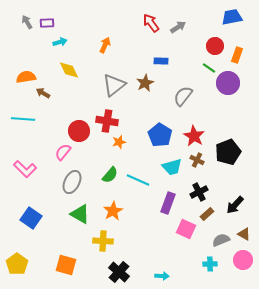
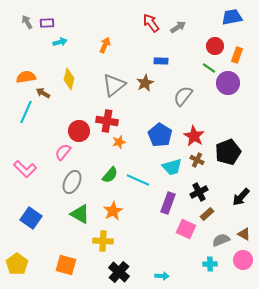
yellow diamond at (69, 70): moved 9 px down; rotated 40 degrees clockwise
cyan line at (23, 119): moved 3 px right, 7 px up; rotated 70 degrees counterclockwise
black arrow at (235, 205): moved 6 px right, 8 px up
